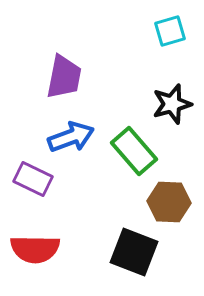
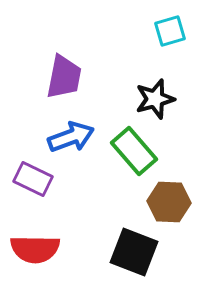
black star: moved 17 px left, 5 px up
